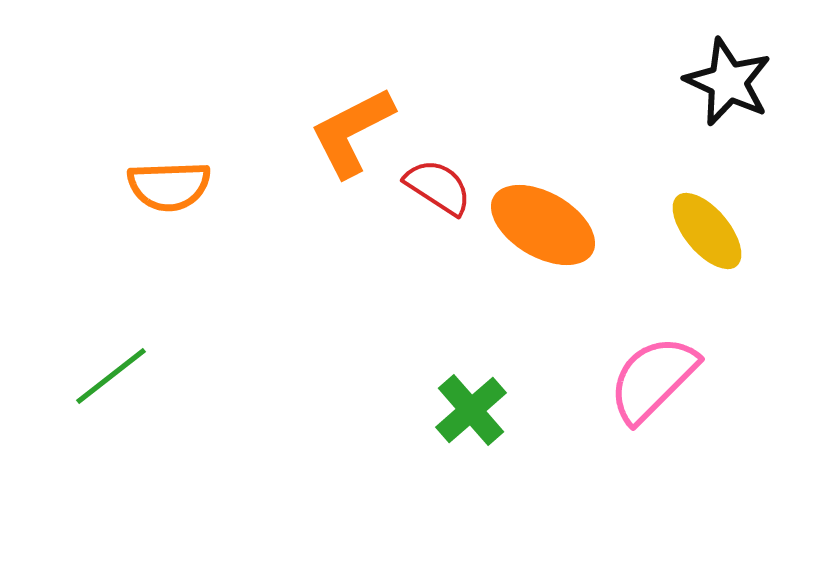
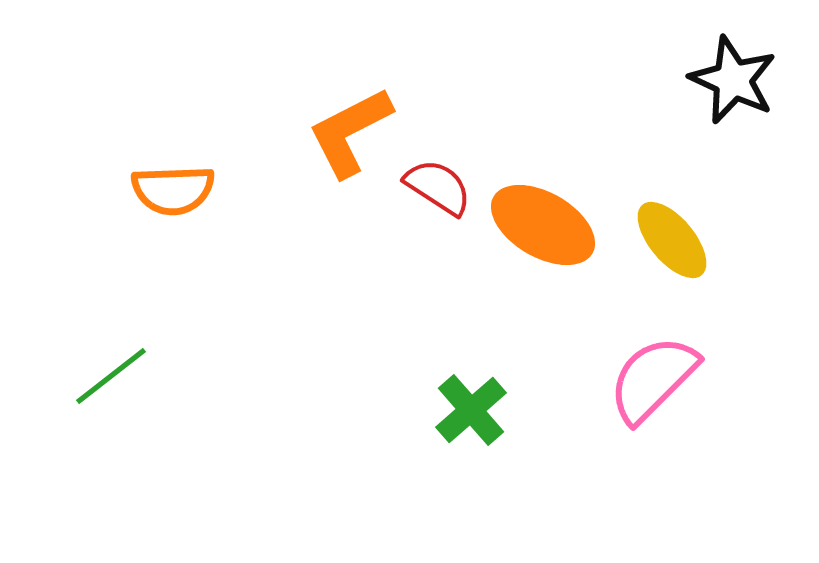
black star: moved 5 px right, 2 px up
orange L-shape: moved 2 px left
orange semicircle: moved 4 px right, 4 px down
yellow ellipse: moved 35 px left, 9 px down
